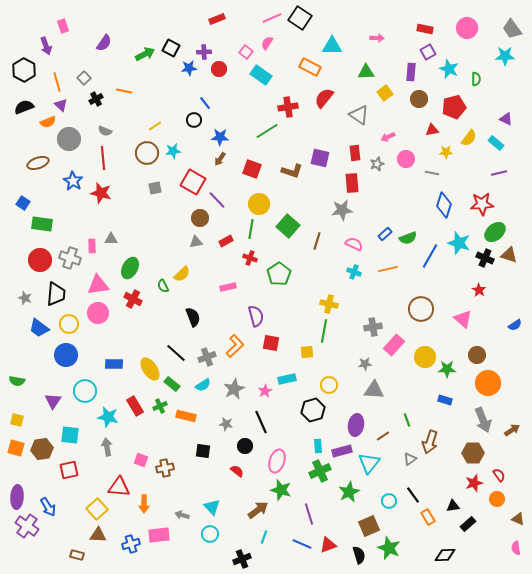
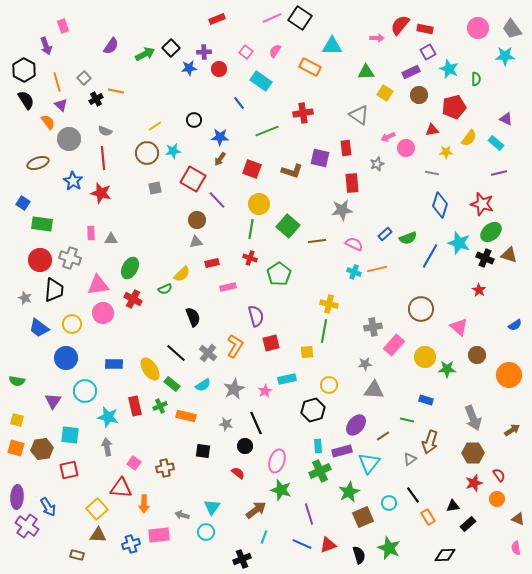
pink circle at (467, 28): moved 11 px right
purple semicircle at (104, 43): moved 7 px right, 3 px down
pink semicircle at (267, 43): moved 8 px right, 8 px down
black square at (171, 48): rotated 18 degrees clockwise
purple rectangle at (411, 72): rotated 60 degrees clockwise
cyan rectangle at (261, 75): moved 6 px down
orange line at (124, 91): moved 8 px left
yellow square at (385, 93): rotated 21 degrees counterclockwise
red semicircle at (324, 98): moved 76 px right, 73 px up
brown circle at (419, 99): moved 4 px up
blue line at (205, 103): moved 34 px right
black semicircle at (24, 107): moved 2 px right, 7 px up; rotated 78 degrees clockwise
red cross at (288, 107): moved 15 px right, 6 px down
orange semicircle at (48, 122): rotated 105 degrees counterclockwise
green line at (267, 131): rotated 10 degrees clockwise
red rectangle at (355, 153): moved 9 px left, 5 px up
pink circle at (406, 159): moved 11 px up
red square at (193, 182): moved 3 px up
red star at (482, 204): rotated 20 degrees clockwise
blue diamond at (444, 205): moved 4 px left
brown circle at (200, 218): moved 3 px left, 2 px down
green ellipse at (495, 232): moved 4 px left
red rectangle at (226, 241): moved 14 px left, 22 px down; rotated 16 degrees clockwise
brown line at (317, 241): rotated 66 degrees clockwise
pink rectangle at (92, 246): moved 1 px left, 13 px up
orange line at (388, 269): moved 11 px left
green semicircle at (163, 286): moved 2 px right, 3 px down; rotated 88 degrees counterclockwise
black trapezoid at (56, 294): moved 2 px left, 4 px up
pink circle at (98, 313): moved 5 px right
pink triangle at (463, 319): moved 4 px left, 8 px down
yellow circle at (69, 324): moved 3 px right
red square at (271, 343): rotated 24 degrees counterclockwise
orange L-shape at (235, 346): rotated 15 degrees counterclockwise
blue circle at (66, 355): moved 3 px down
gray cross at (207, 357): moved 1 px right, 4 px up; rotated 30 degrees counterclockwise
orange circle at (488, 383): moved 21 px right, 8 px up
blue rectangle at (445, 400): moved 19 px left
red rectangle at (135, 406): rotated 18 degrees clockwise
green line at (407, 420): rotated 56 degrees counterclockwise
gray arrow at (483, 420): moved 10 px left, 2 px up
black line at (261, 422): moved 5 px left, 1 px down
purple ellipse at (356, 425): rotated 30 degrees clockwise
pink square at (141, 460): moved 7 px left, 3 px down; rotated 16 degrees clockwise
red semicircle at (237, 471): moved 1 px right, 2 px down
red triangle at (119, 487): moved 2 px right, 1 px down
cyan circle at (389, 501): moved 2 px down
cyan triangle at (212, 507): rotated 18 degrees clockwise
brown arrow at (258, 510): moved 2 px left
brown square at (369, 526): moved 6 px left, 9 px up
cyan circle at (210, 534): moved 4 px left, 2 px up
